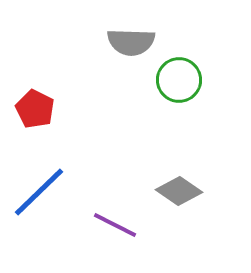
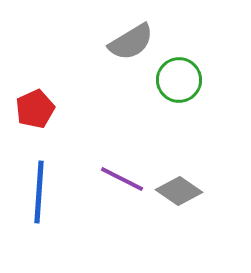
gray semicircle: rotated 33 degrees counterclockwise
red pentagon: rotated 21 degrees clockwise
blue line: rotated 42 degrees counterclockwise
purple line: moved 7 px right, 46 px up
